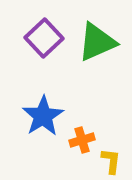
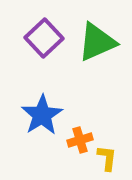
blue star: moved 1 px left, 1 px up
orange cross: moved 2 px left
yellow L-shape: moved 4 px left, 3 px up
